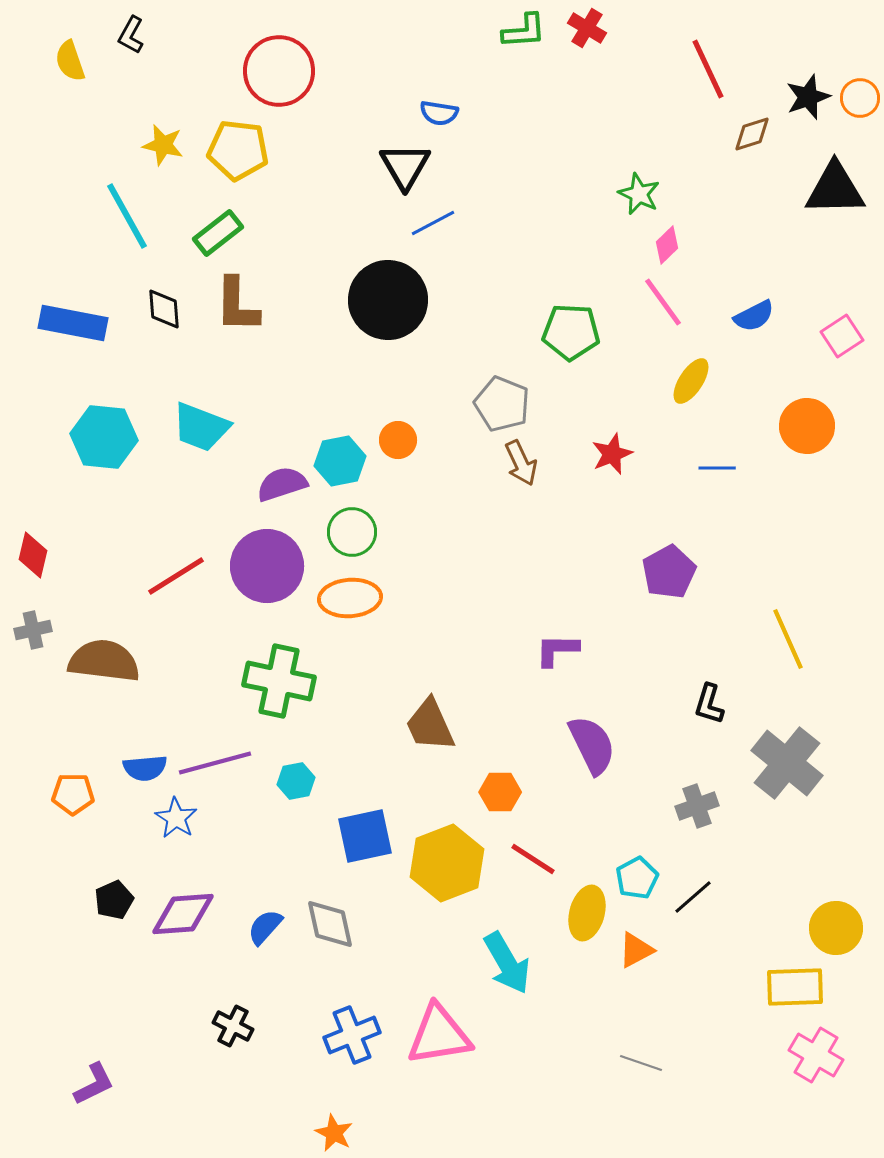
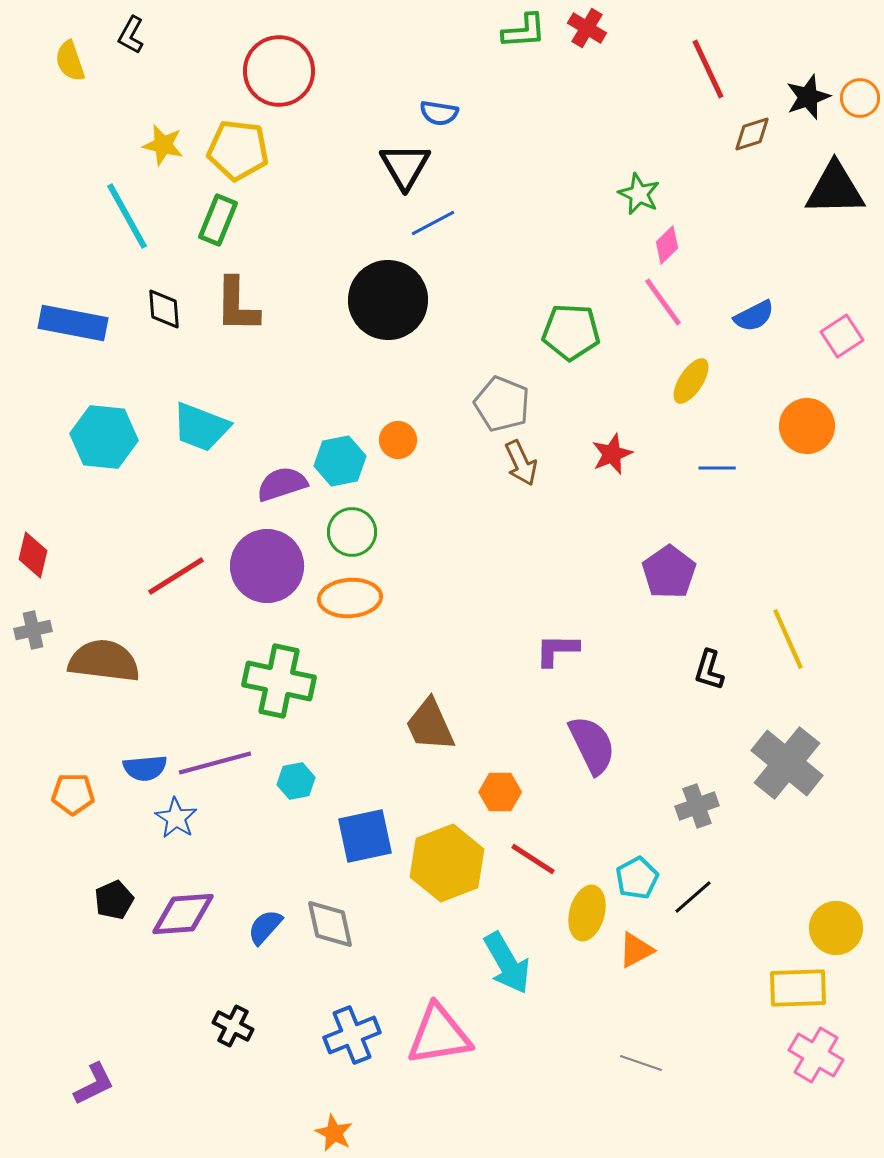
green rectangle at (218, 233): moved 13 px up; rotated 30 degrees counterclockwise
purple pentagon at (669, 572): rotated 6 degrees counterclockwise
black L-shape at (709, 704): moved 34 px up
yellow rectangle at (795, 987): moved 3 px right, 1 px down
